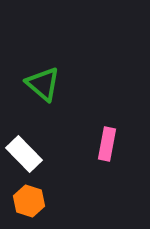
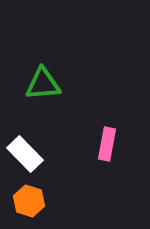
green triangle: rotated 45 degrees counterclockwise
white rectangle: moved 1 px right
